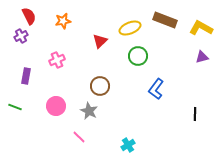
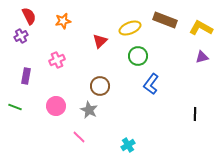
blue L-shape: moved 5 px left, 5 px up
gray star: moved 1 px up
